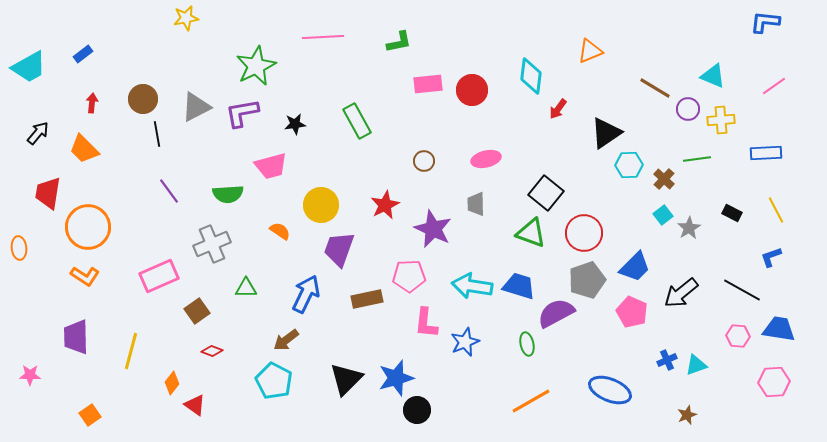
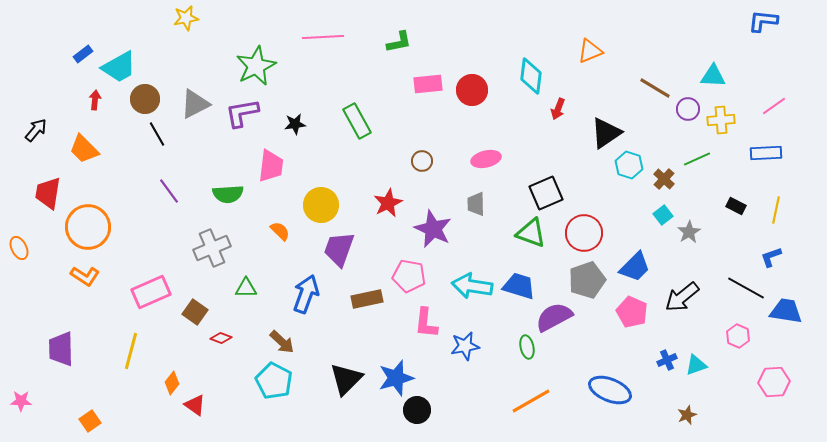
blue L-shape at (765, 22): moved 2 px left, 1 px up
cyan trapezoid at (29, 67): moved 90 px right
cyan triangle at (713, 76): rotated 20 degrees counterclockwise
pink line at (774, 86): moved 20 px down
brown circle at (143, 99): moved 2 px right
red arrow at (92, 103): moved 3 px right, 3 px up
gray triangle at (196, 107): moved 1 px left, 3 px up
red arrow at (558, 109): rotated 15 degrees counterclockwise
black arrow at (38, 133): moved 2 px left, 3 px up
black line at (157, 134): rotated 20 degrees counterclockwise
green line at (697, 159): rotated 16 degrees counterclockwise
brown circle at (424, 161): moved 2 px left
cyan hexagon at (629, 165): rotated 20 degrees clockwise
pink trapezoid at (271, 166): rotated 68 degrees counterclockwise
black square at (546, 193): rotated 28 degrees clockwise
red star at (385, 205): moved 3 px right, 2 px up
yellow line at (776, 210): rotated 40 degrees clockwise
black rectangle at (732, 213): moved 4 px right, 7 px up
gray star at (689, 228): moved 4 px down
orange semicircle at (280, 231): rotated 10 degrees clockwise
gray cross at (212, 244): moved 4 px down
orange ellipse at (19, 248): rotated 20 degrees counterclockwise
pink rectangle at (159, 276): moved 8 px left, 16 px down
pink pentagon at (409, 276): rotated 12 degrees clockwise
black line at (742, 290): moved 4 px right, 2 px up
black arrow at (681, 293): moved 1 px right, 4 px down
blue arrow at (306, 294): rotated 6 degrees counterclockwise
brown square at (197, 311): moved 2 px left, 1 px down; rotated 20 degrees counterclockwise
purple semicircle at (556, 313): moved 2 px left, 4 px down
blue trapezoid at (779, 329): moved 7 px right, 18 px up
pink hexagon at (738, 336): rotated 20 degrees clockwise
purple trapezoid at (76, 337): moved 15 px left, 12 px down
brown arrow at (286, 340): moved 4 px left, 2 px down; rotated 100 degrees counterclockwise
blue star at (465, 342): moved 4 px down; rotated 12 degrees clockwise
green ellipse at (527, 344): moved 3 px down
red diamond at (212, 351): moved 9 px right, 13 px up
pink star at (30, 375): moved 9 px left, 26 px down
orange square at (90, 415): moved 6 px down
